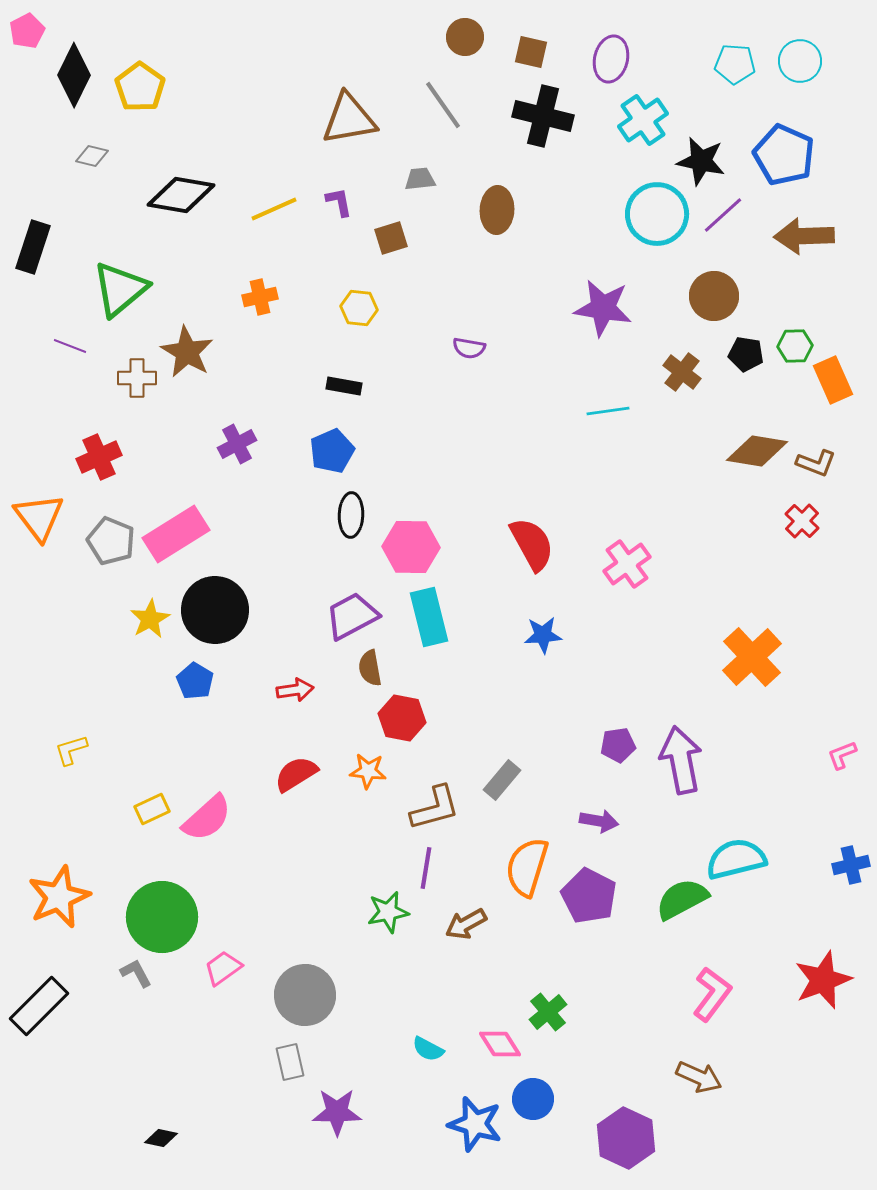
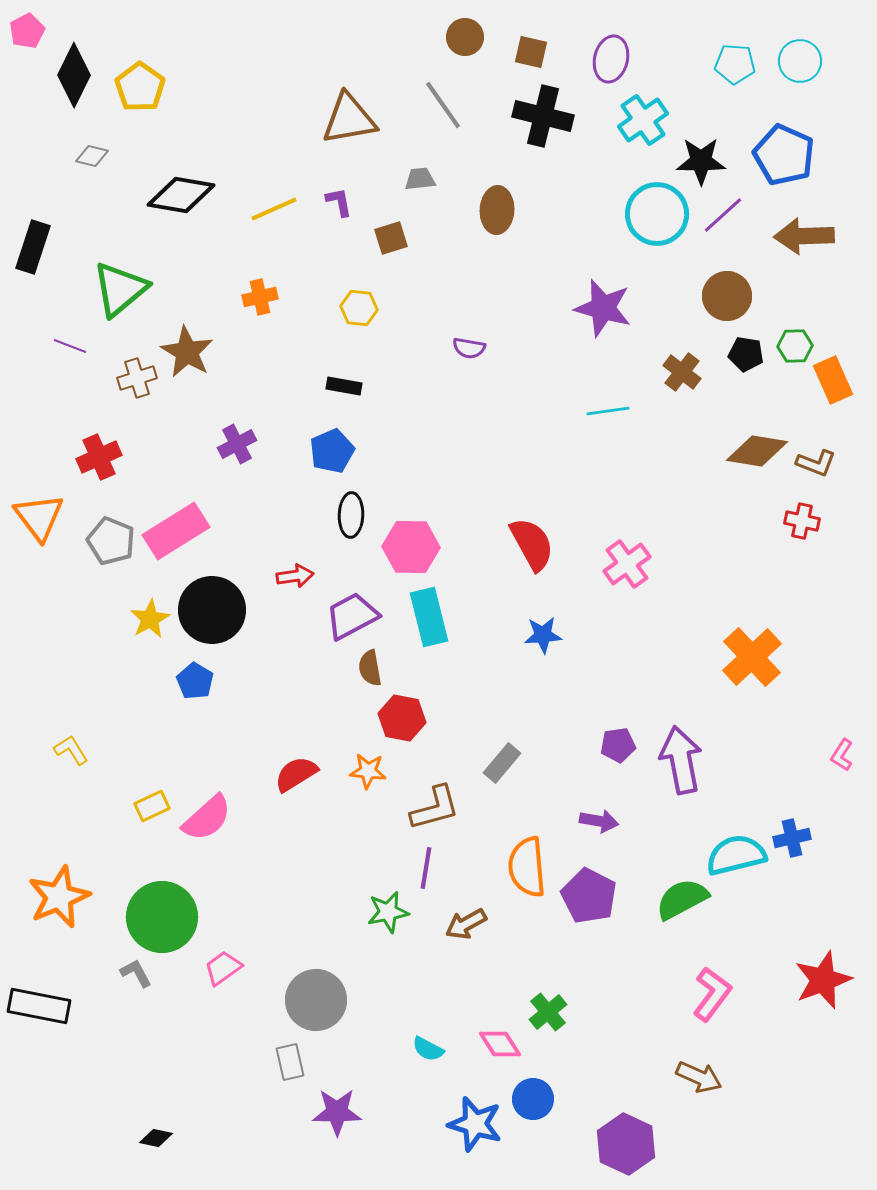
black star at (701, 161): rotated 12 degrees counterclockwise
brown circle at (714, 296): moved 13 px right
purple star at (603, 308): rotated 6 degrees clockwise
brown cross at (137, 378): rotated 18 degrees counterclockwise
red cross at (802, 521): rotated 32 degrees counterclockwise
pink rectangle at (176, 534): moved 3 px up
black circle at (215, 610): moved 3 px left
red arrow at (295, 690): moved 114 px up
yellow L-shape at (71, 750): rotated 75 degrees clockwise
pink L-shape at (842, 755): rotated 36 degrees counterclockwise
gray rectangle at (502, 780): moved 17 px up
yellow rectangle at (152, 809): moved 3 px up
cyan semicircle at (736, 859): moved 4 px up
blue cross at (851, 865): moved 59 px left, 27 px up
orange semicircle at (527, 867): rotated 22 degrees counterclockwise
gray circle at (305, 995): moved 11 px right, 5 px down
black rectangle at (39, 1006): rotated 56 degrees clockwise
black diamond at (161, 1138): moved 5 px left
purple hexagon at (626, 1138): moved 6 px down
